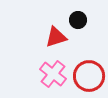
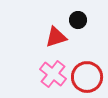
red circle: moved 2 px left, 1 px down
